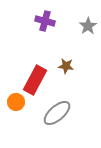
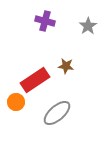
red rectangle: rotated 28 degrees clockwise
